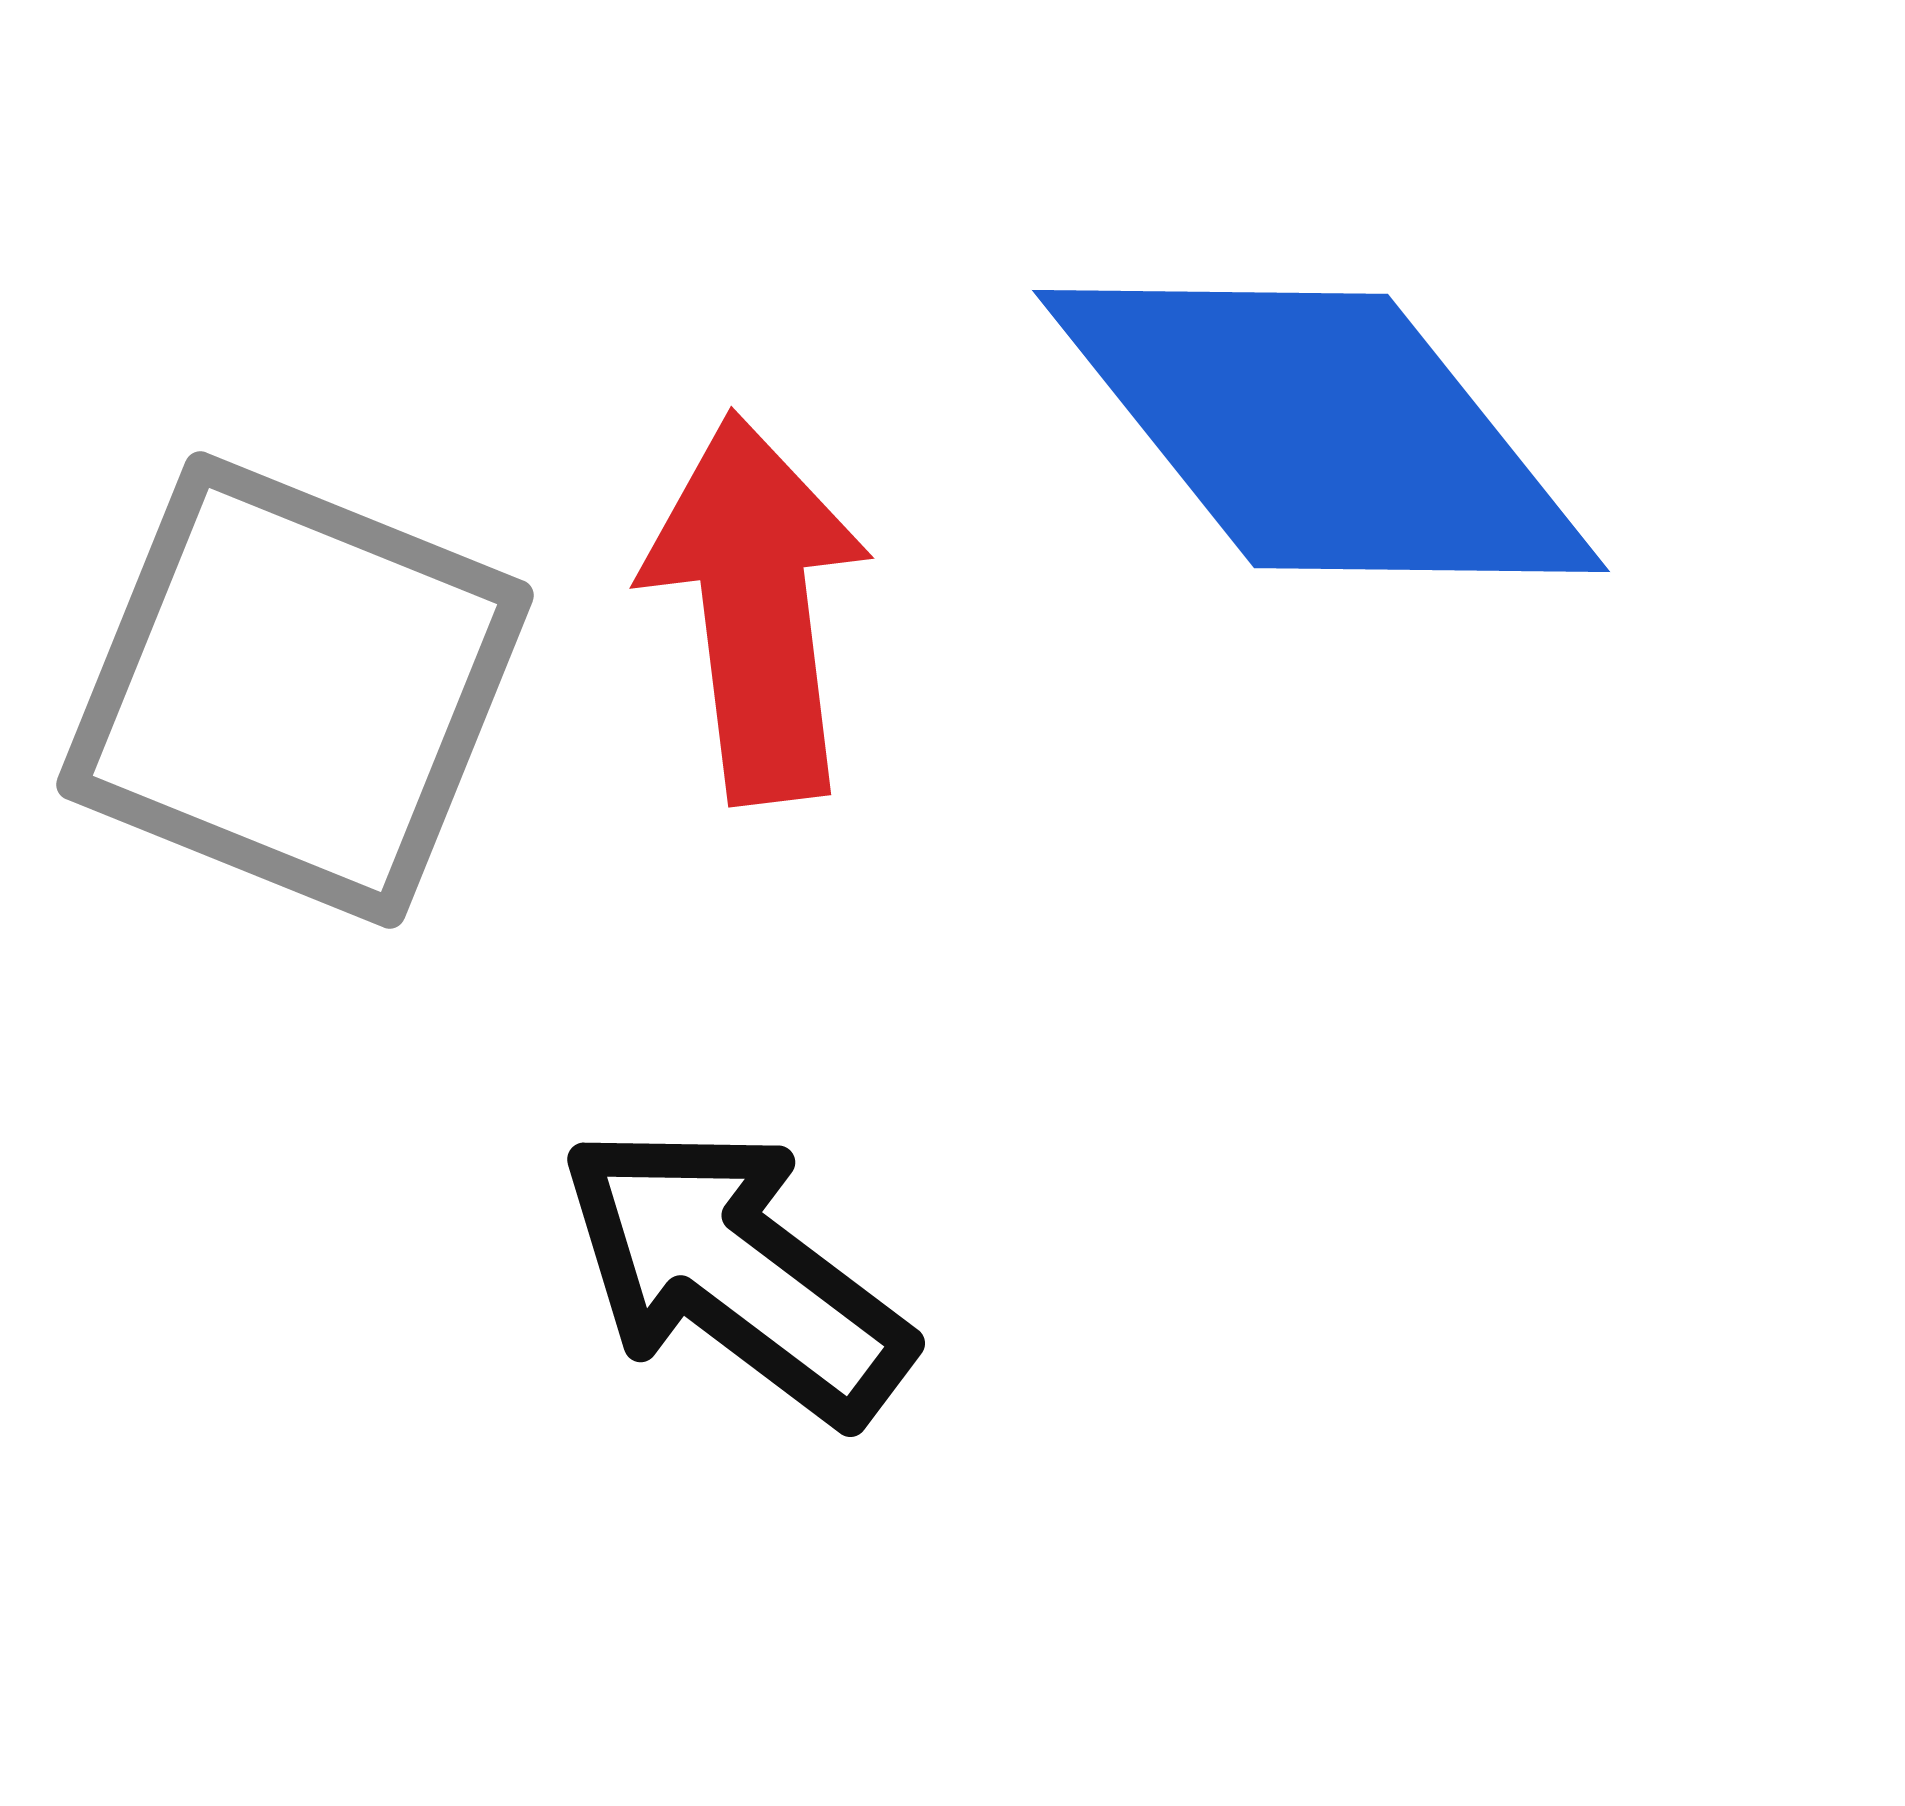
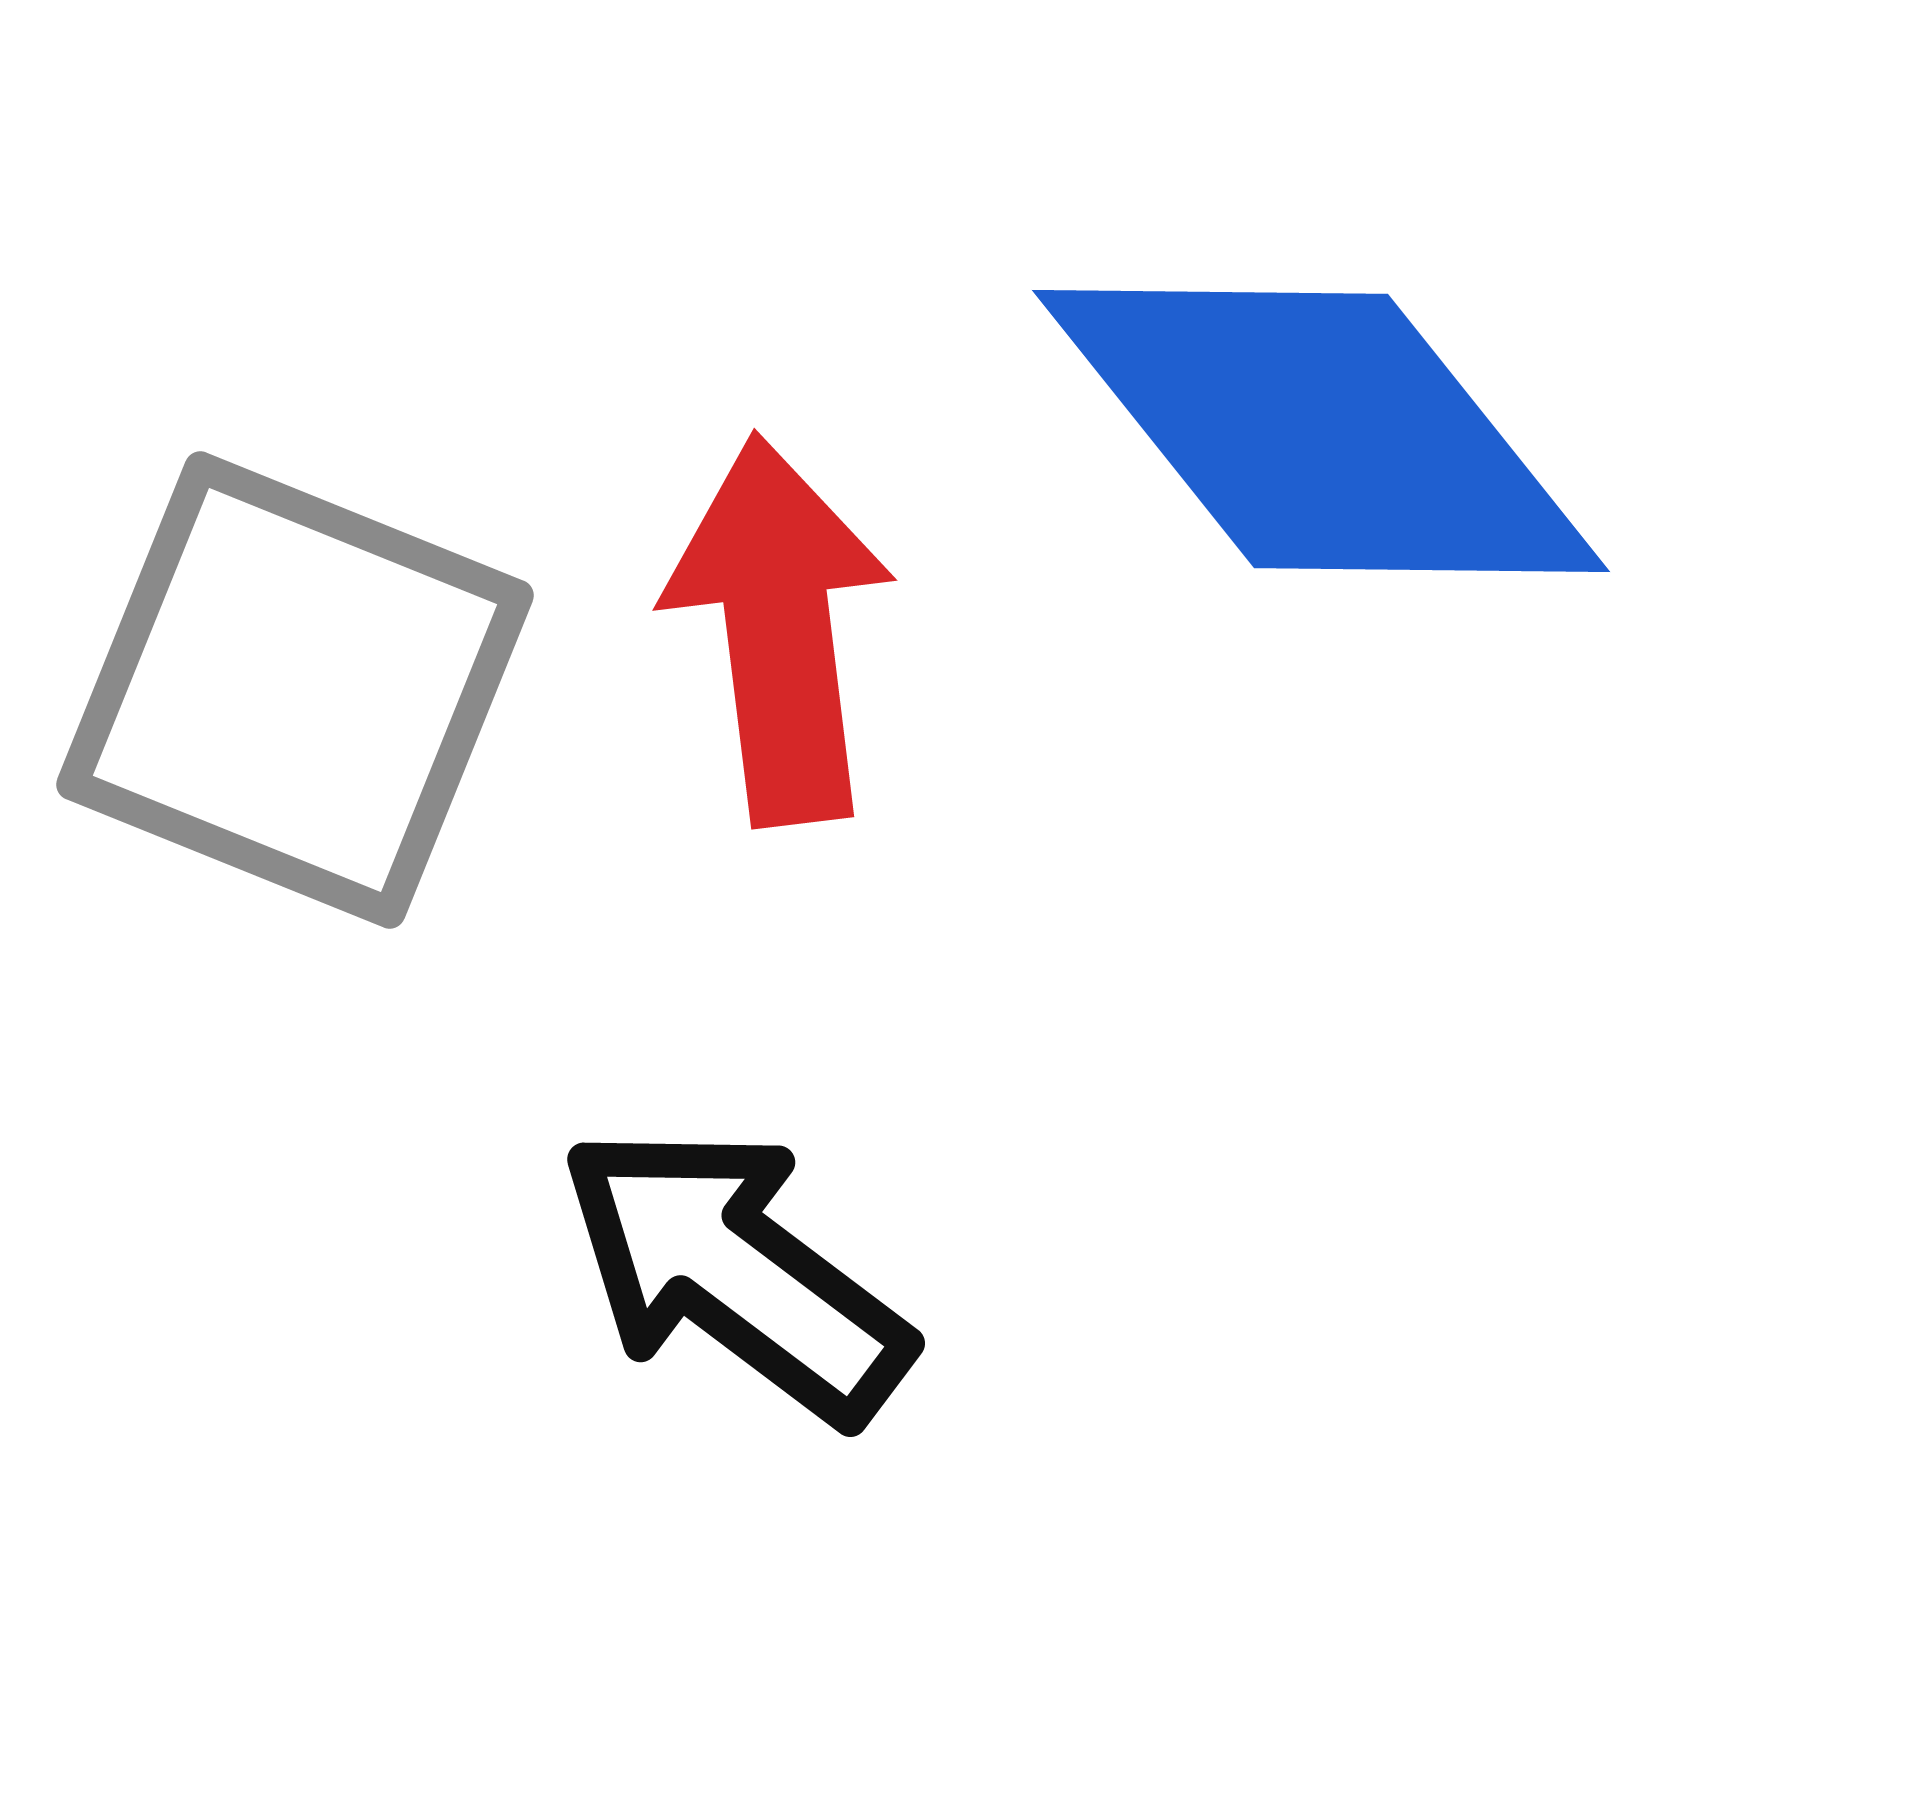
red arrow: moved 23 px right, 22 px down
